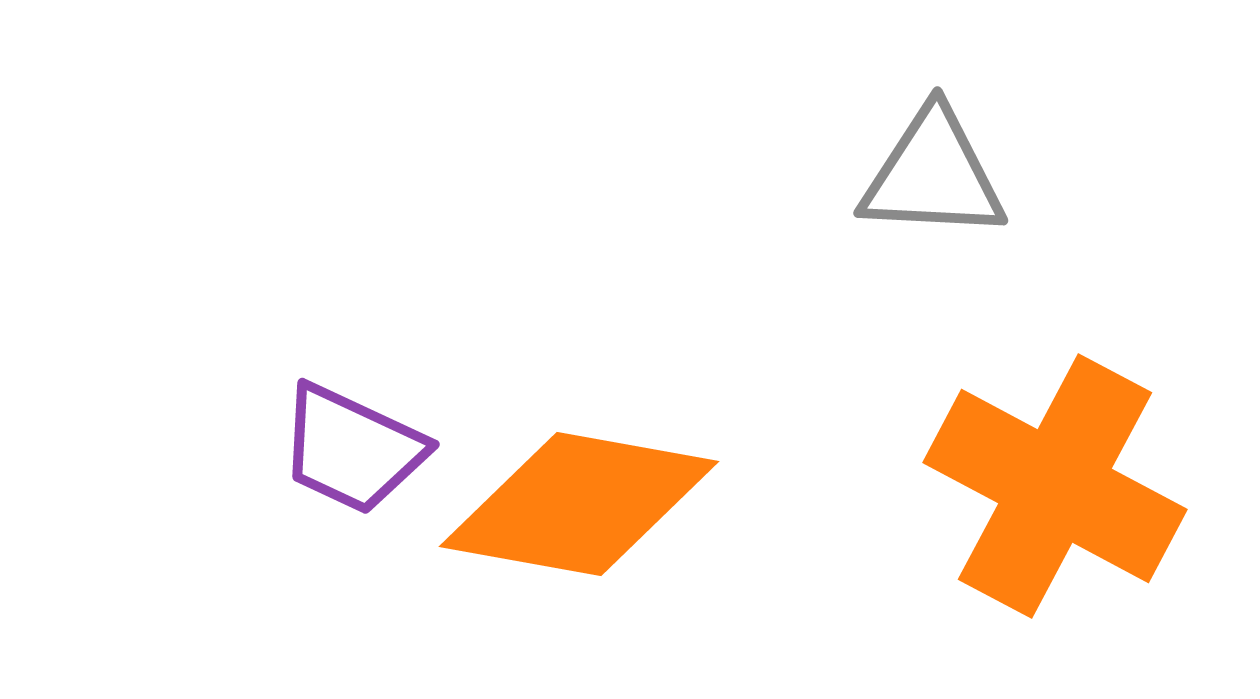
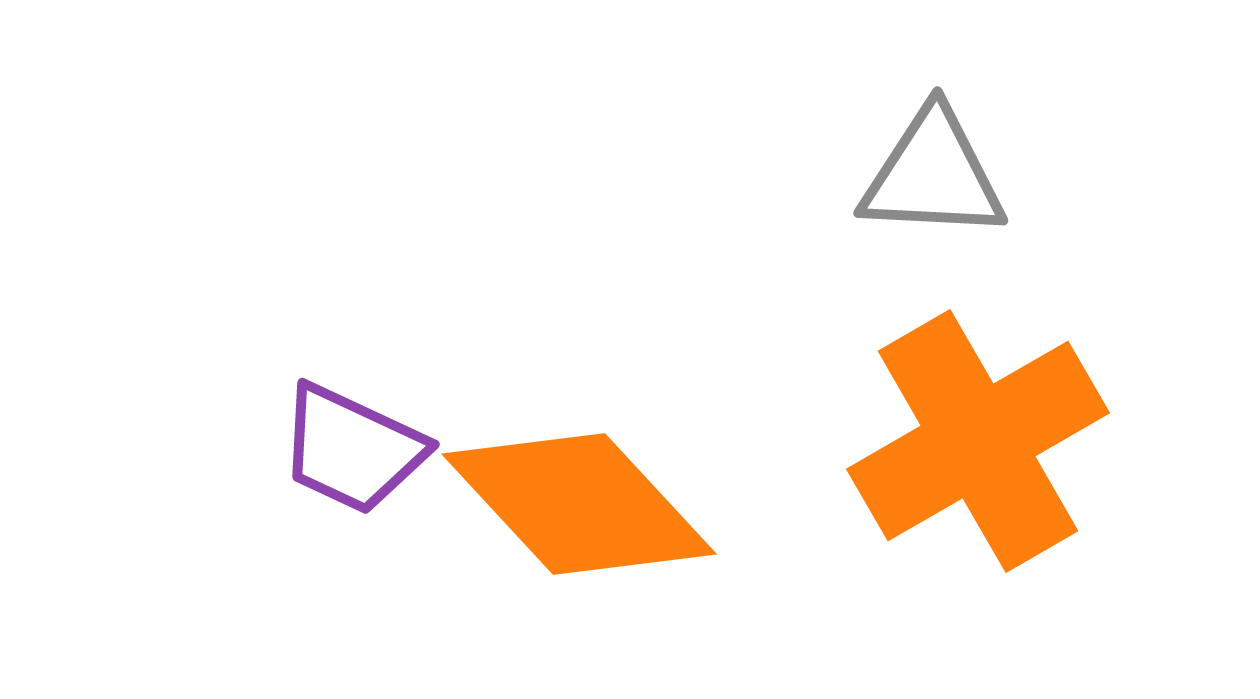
orange cross: moved 77 px left, 45 px up; rotated 32 degrees clockwise
orange diamond: rotated 37 degrees clockwise
